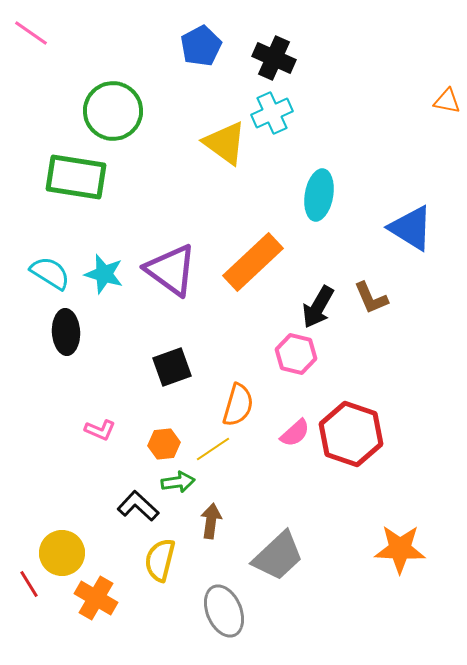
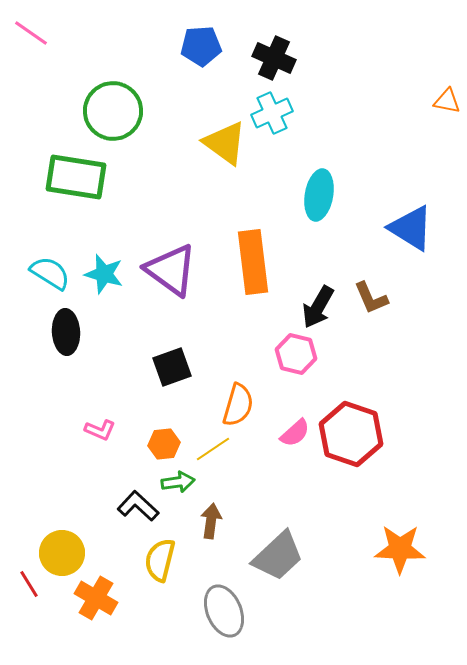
blue pentagon: rotated 24 degrees clockwise
orange rectangle: rotated 54 degrees counterclockwise
